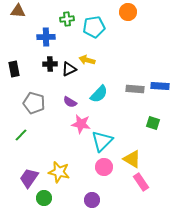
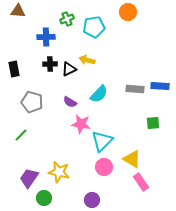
green cross: rotated 16 degrees counterclockwise
gray pentagon: moved 2 px left, 1 px up
green square: rotated 24 degrees counterclockwise
